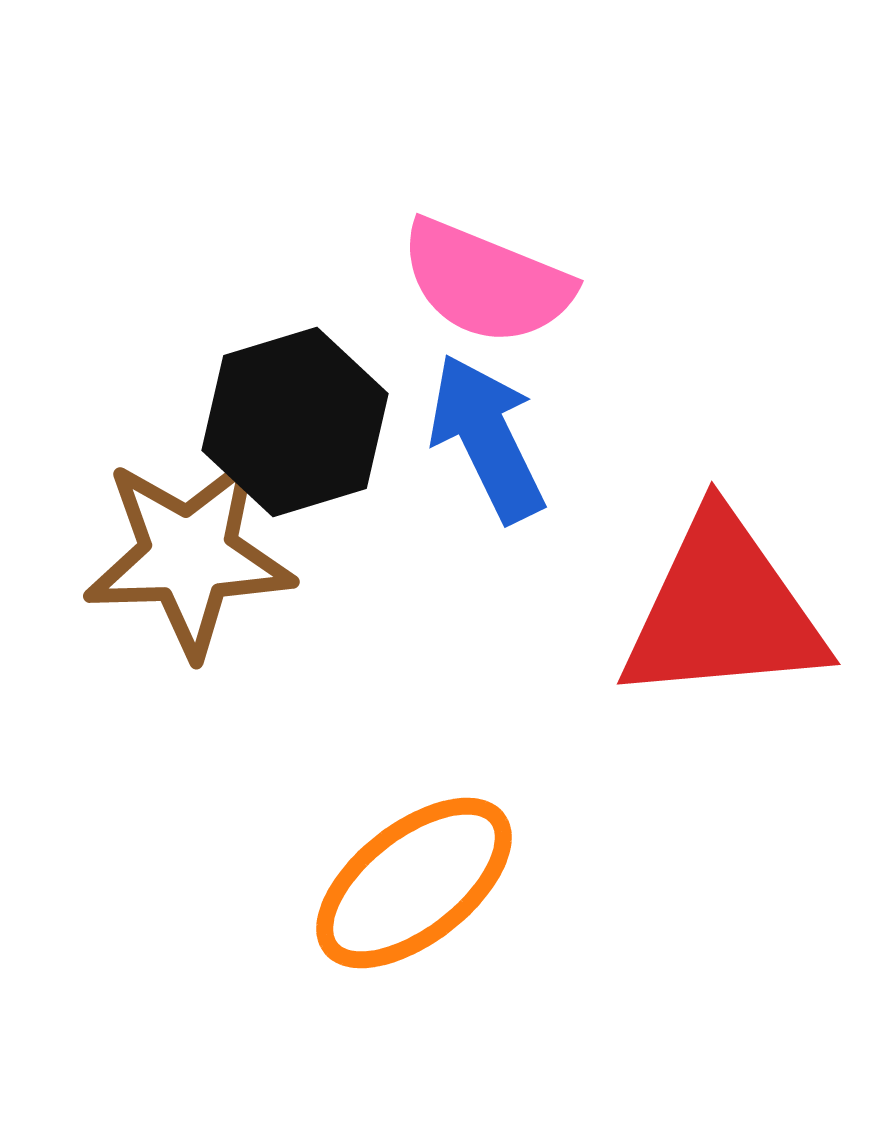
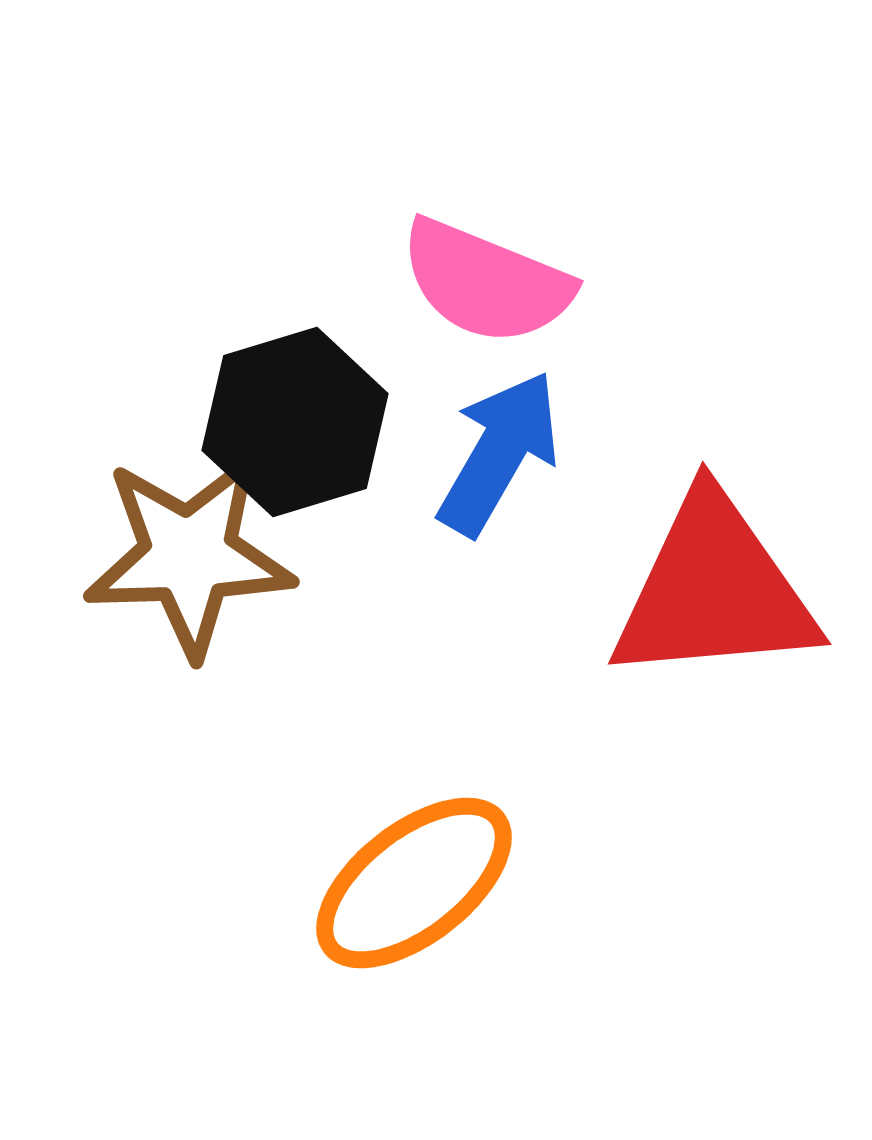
blue arrow: moved 12 px right, 15 px down; rotated 56 degrees clockwise
red triangle: moved 9 px left, 20 px up
